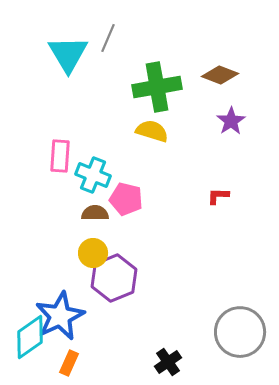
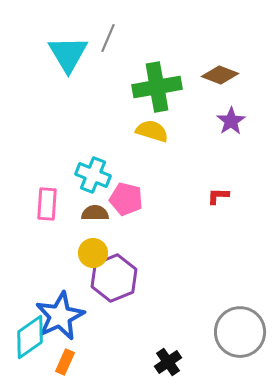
pink rectangle: moved 13 px left, 48 px down
orange rectangle: moved 4 px left, 1 px up
